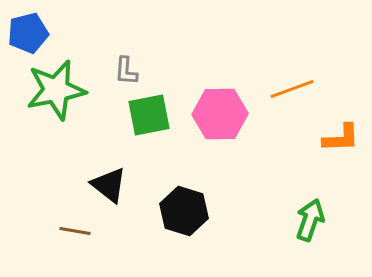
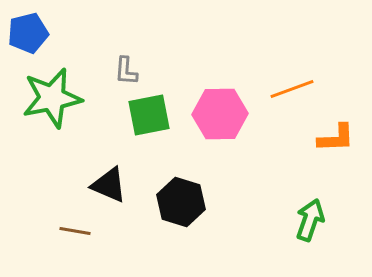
green star: moved 4 px left, 8 px down
orange L-shape: moved 5 px left
black triangle: rotated 15 degrees counterclockwise
black hexagon: moved 3 px left, 9 px up
